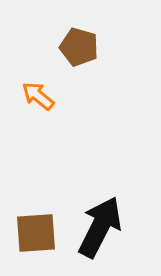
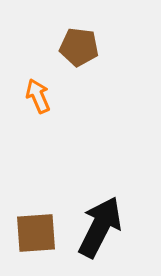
brown pentagon: rotated 9 degrees counterclockwise
orange arrow: rotated 28 degrees clockwise
